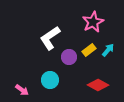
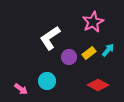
yellow rectangle: moved 3 px down
cyan circle: moved 3 px left, 1 px down
pink arrow: moved 1 px left, 1 px up
